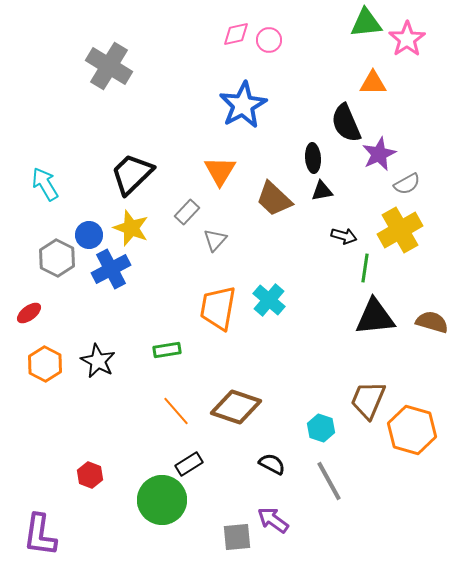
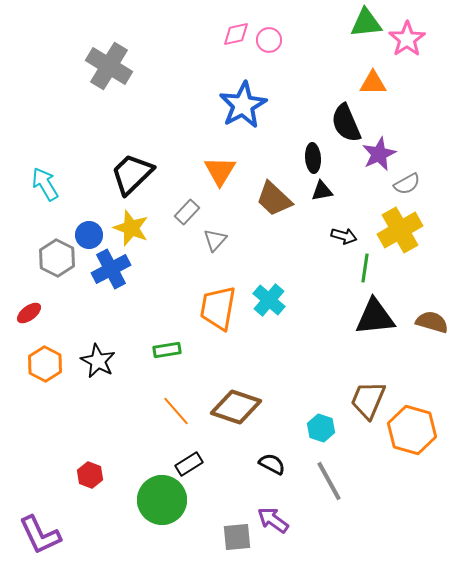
purple L-shape at (40, 535): rotated 33 degrees counterclockwise
